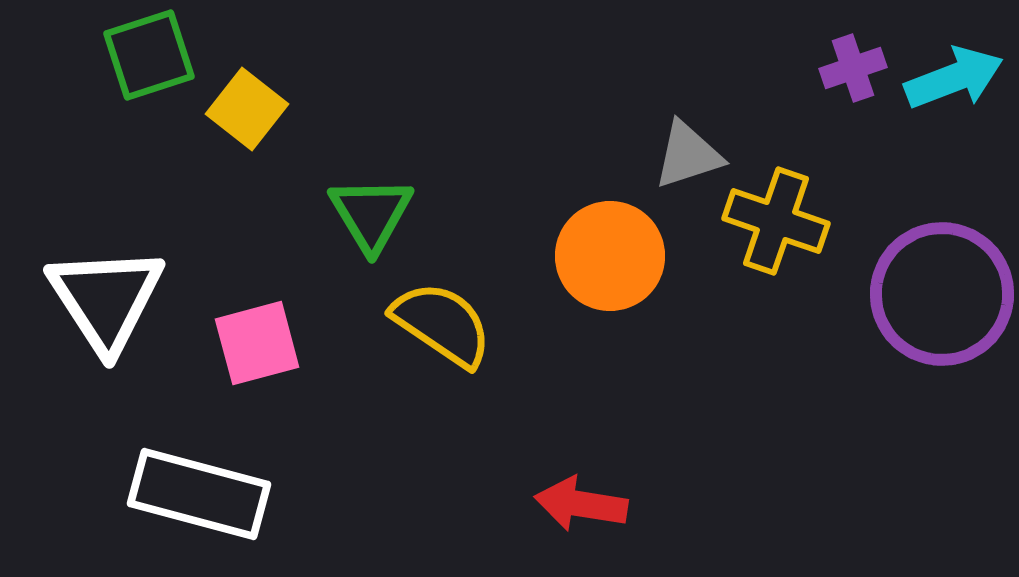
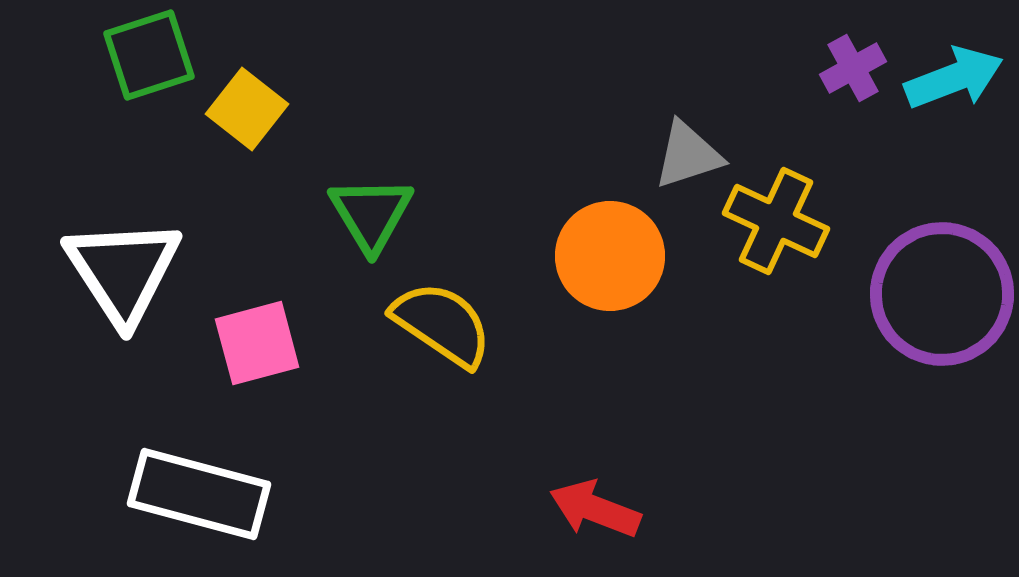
purple cross: rotated 10 degrees counterclockwise
yellow cross: rotated 6 degrees clockwise
white triangle: moved 17 px right, 28 px up
red arrow: moved 14 px right, 5 px down; rotated 12 degrees clockwise
